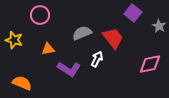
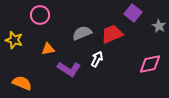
red trapezoid: moved 1 px left, 4 px up; rotated 75 degrees counterclockwise
